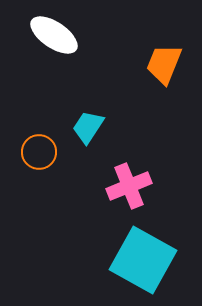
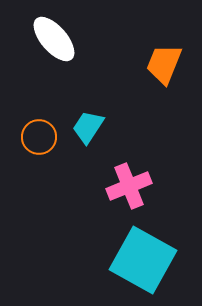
white ellipse: moved 4 px down; rotated 15 degrees clockwise
orange circle: moved 15 px up
